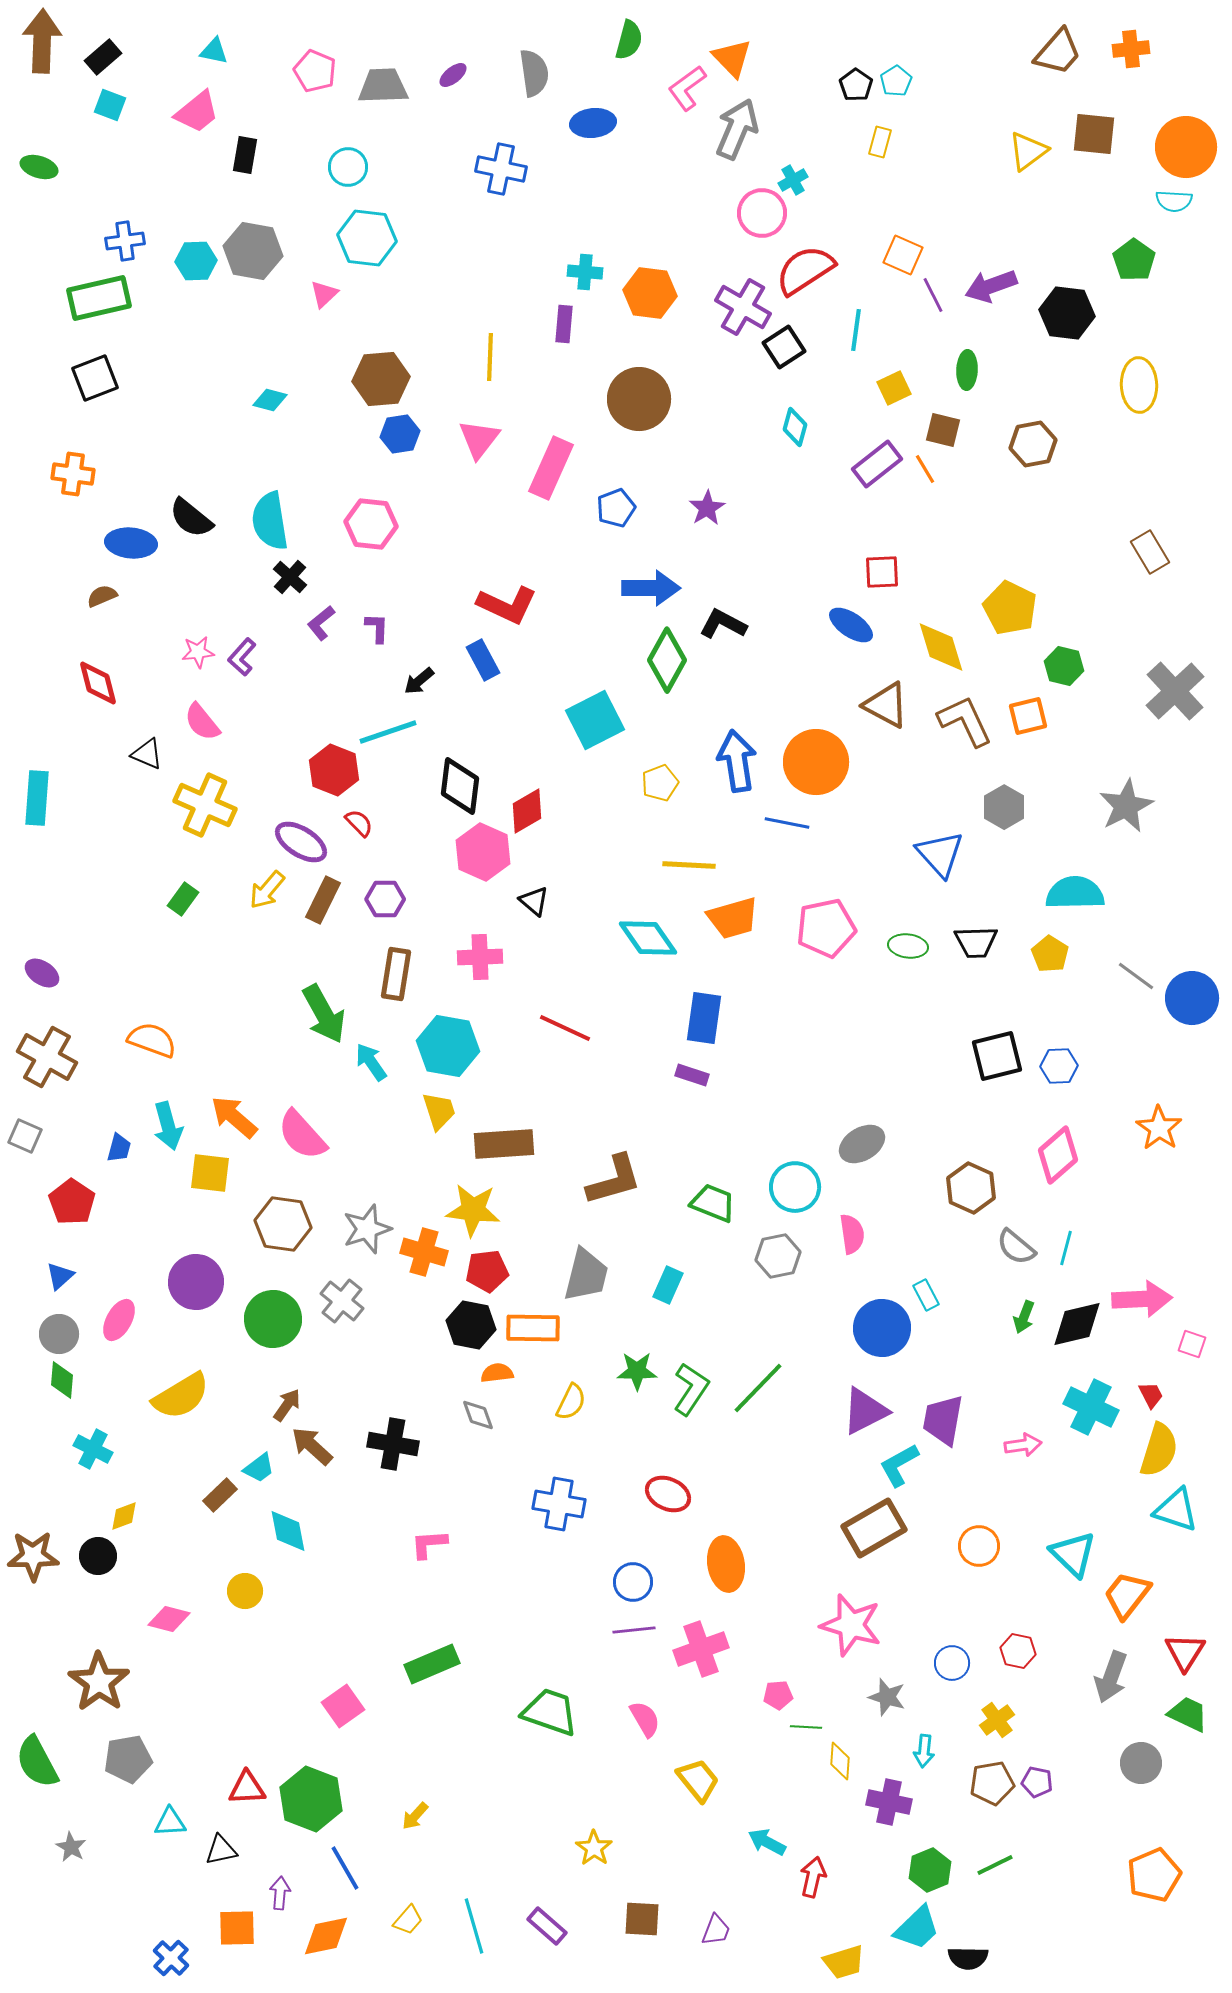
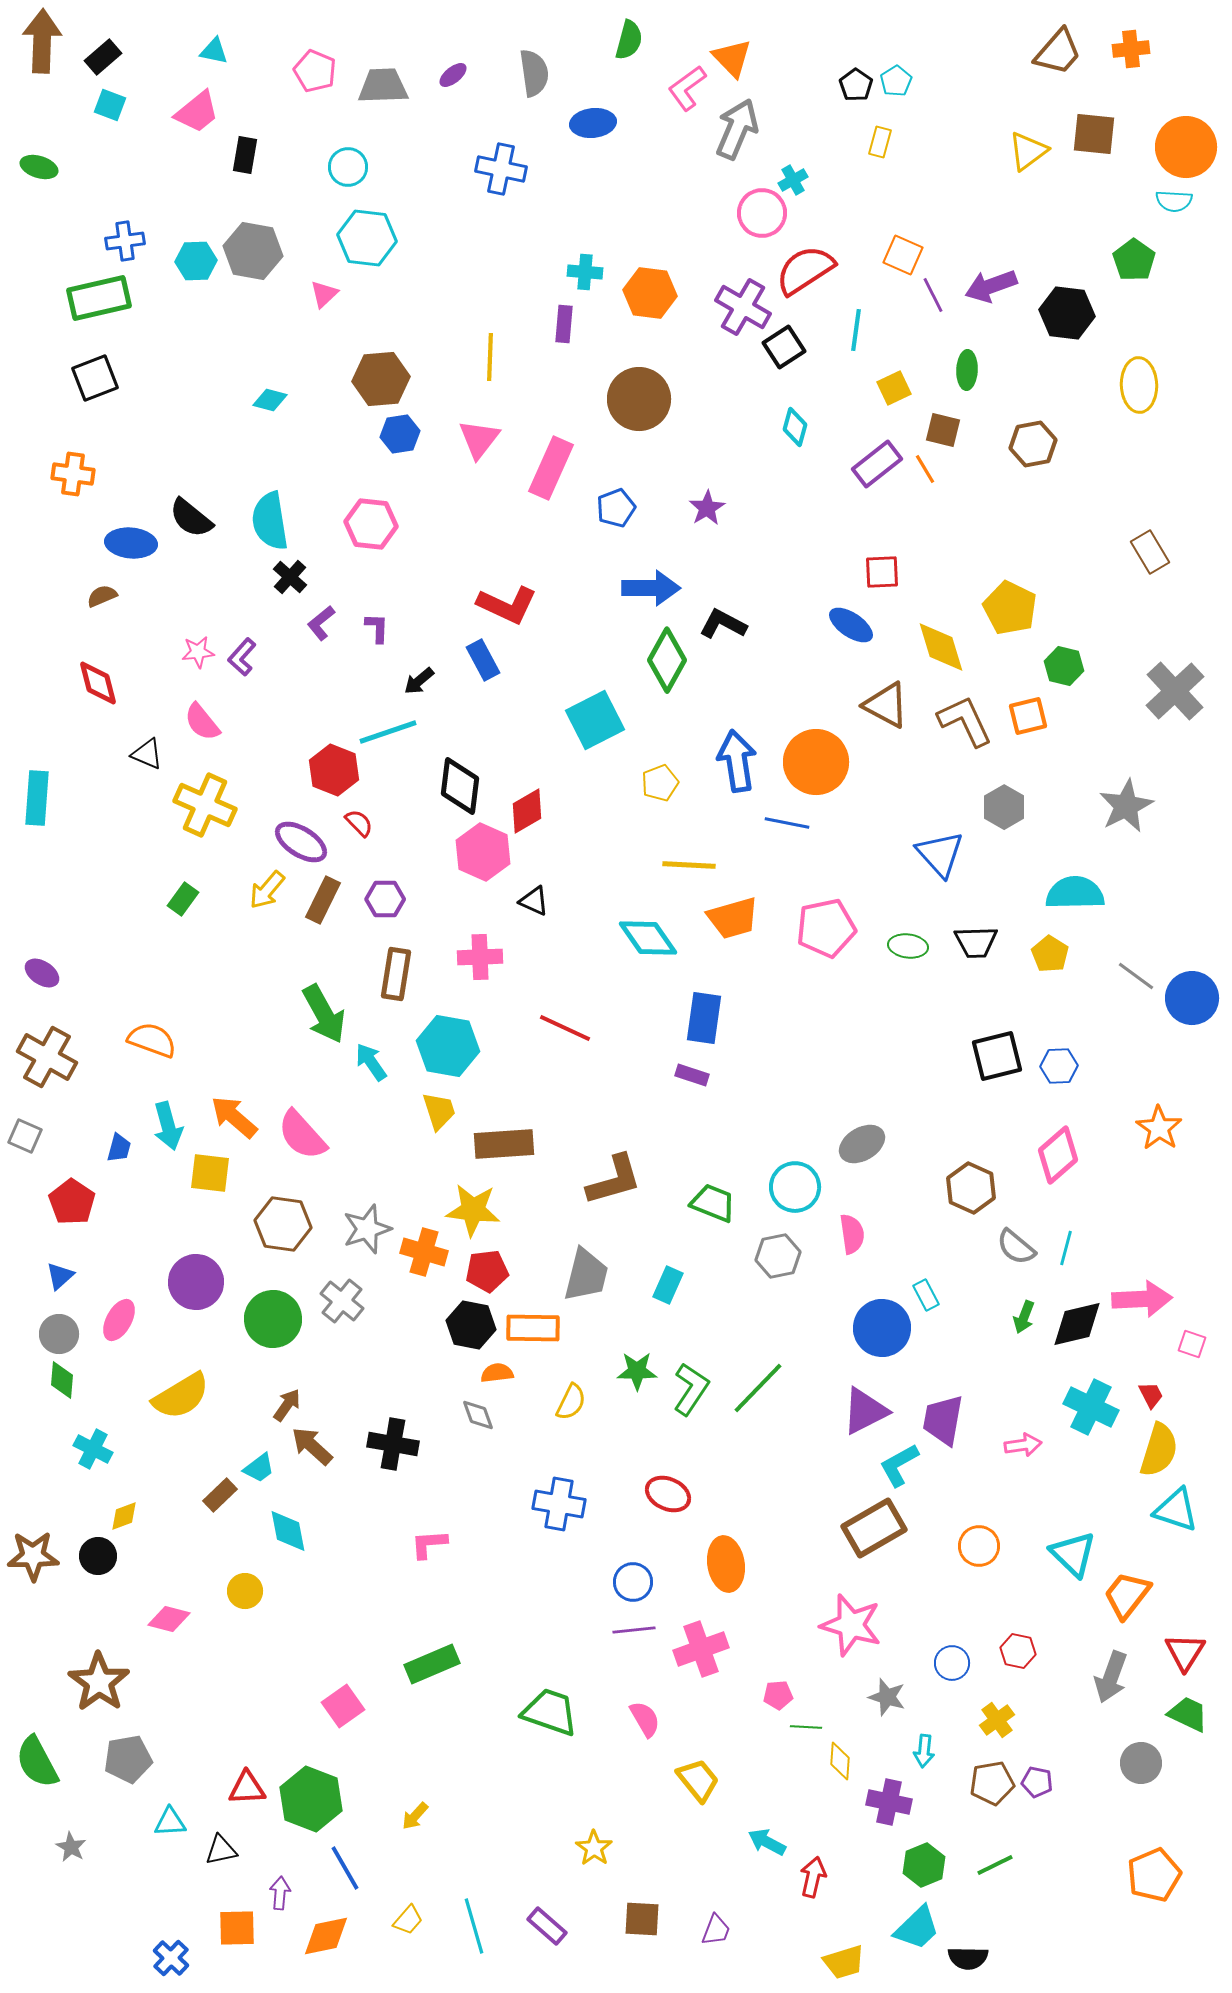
black triangle at (534, 901): rotated 16 degrees counterclockwise
green hexagon at (930, 1870): moved 6 px left, 5 px up
